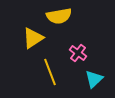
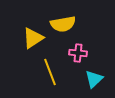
yellow semicircle: moved 4 px right, 8 px down
pink cross: rotated 30 degrees counterclockwise
